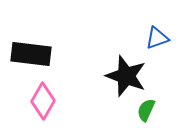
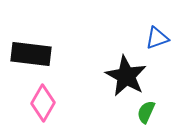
black star: rotated 9 degrees clockwise
pink diamond: moved 2 px down
green semicircle: moved 2 px down
